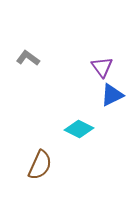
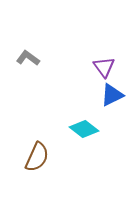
purple triangle: moved 2 px right
cyan diamond: moved 5 px right; rotated 12 degrees clockwise
brown semicircle: moved 3 px left, 8 px up
